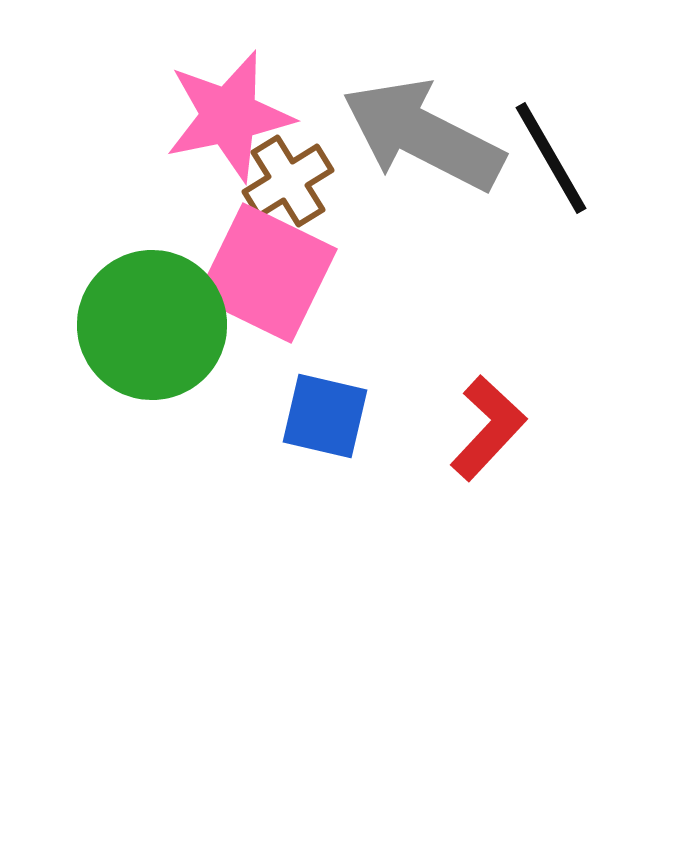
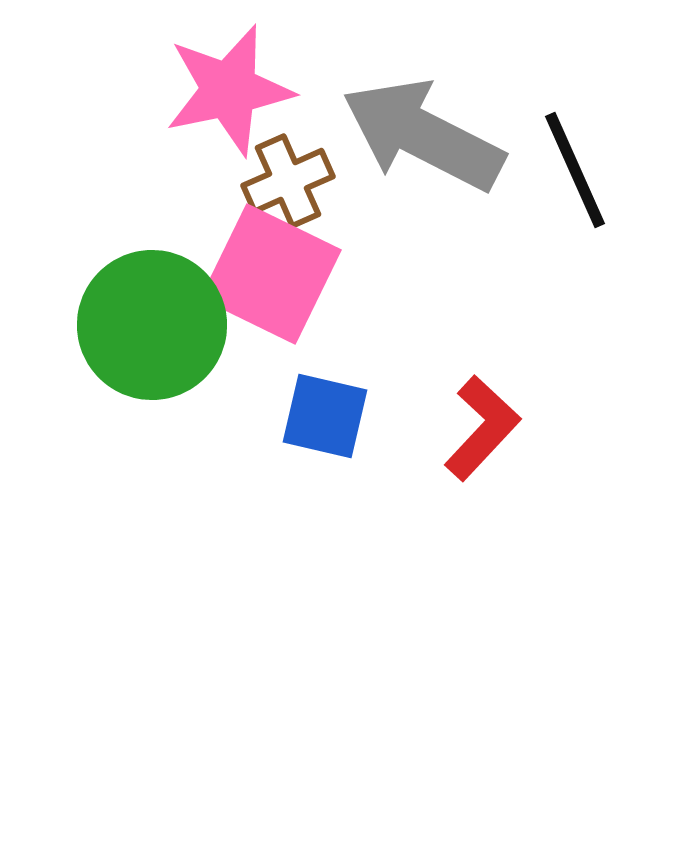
pink star: moved 26 px up
black line: moved 24 px right, 12 px down; rotated 6 degrees clockwise
brown cross: rotated 8 degrees clockwise
pink square: moved 4 px right, 1 px down
red L-shape: moved 6 px left
